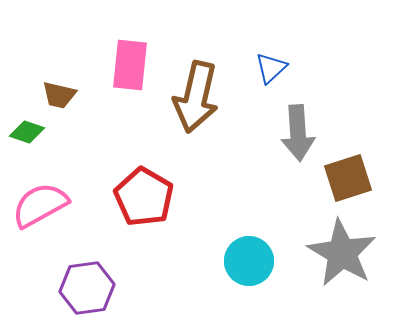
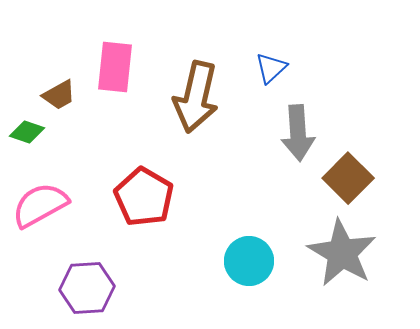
pink rectangle: moved 15 px left, 2 px down
brown trapezoid: rotated 42 degrees counterclockwise
brown square: rotated 27 degrees counterclockwise
purple hexagon: rotated 4 degrees clockwise
